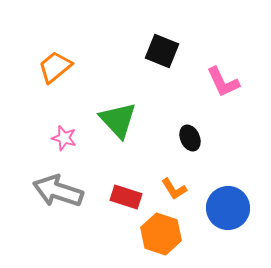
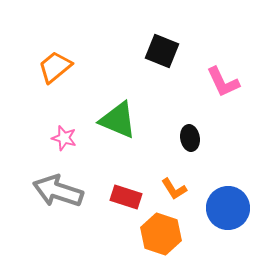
green triangle: rotated 24 degrees counterclockwise
black ellipse: rotated 15 degrees clockwise
